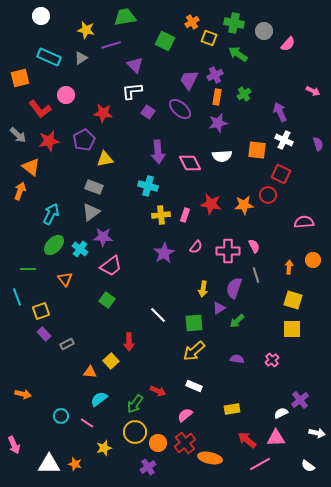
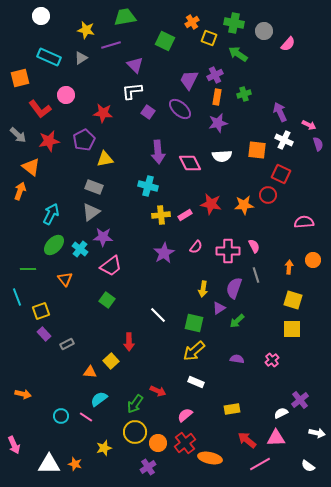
pink arrow at (313, 91): moved 4 px left, 34 px down
green cross at (244, 94): rotated 16 degrees clockwise
pink rectangle at (185, 215): rotated 40 degrees clockwise
green square at (194, 323): rotated 18 degrees clockwise
white rectangle at (194, 386): moved 2 px right, 4 px up
pink line at (87, 423): moved 1 px left, 6 px up
